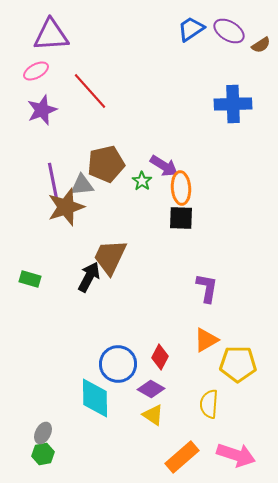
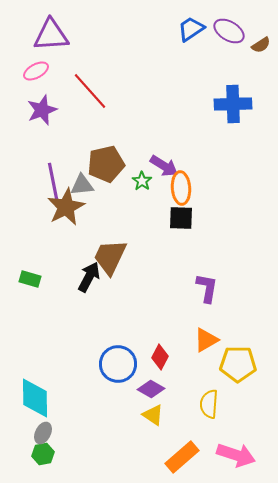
brown star: rotated 9 degrees counterclockwise
cyan diamond: moved 60 px left
